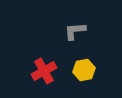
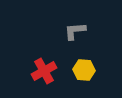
yellow hexagon: rotated 15 degrees clockwise
